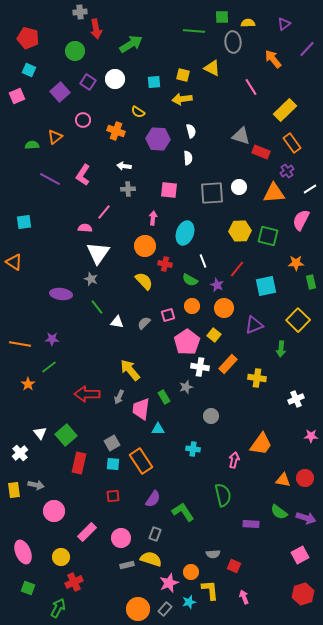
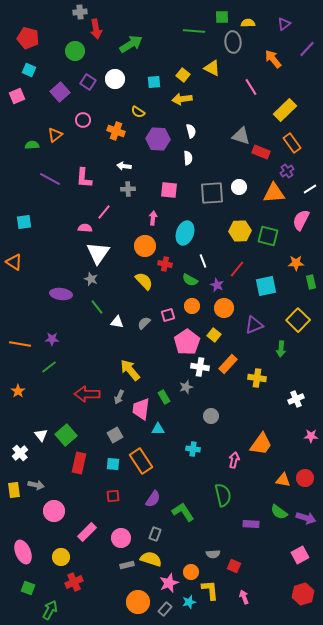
yellow square at (183, 75): rotated 24 degrees clockwise
orange triangle at (55, 137): moved 2 px up
pink L-shape at (83, 175): moved 1 px right, 3 px down; rotated 30 degrees counterclockwise
orange star at (28, 384): moved 10 px left, 7 px down
white triangle at (40, 433): moved 1 px right, 2 px down
gray square at (112, 443): moved 3 px right, 8 px up
green arrow at (58, 608): moved 8 px left, 2 px down
orange circle at (138, 609): moved 7 px up
